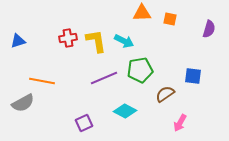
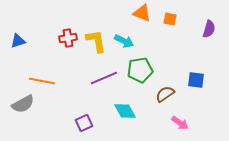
orange triangle: rotated 24 degrees clockwise
blue square: moved 3 px right, 4 px down
gray semicircle: moved 1 px down
cyan diamond: rotated 35 degrees clockwise
pink arrow: rotated 84 degrees counterclockwise
